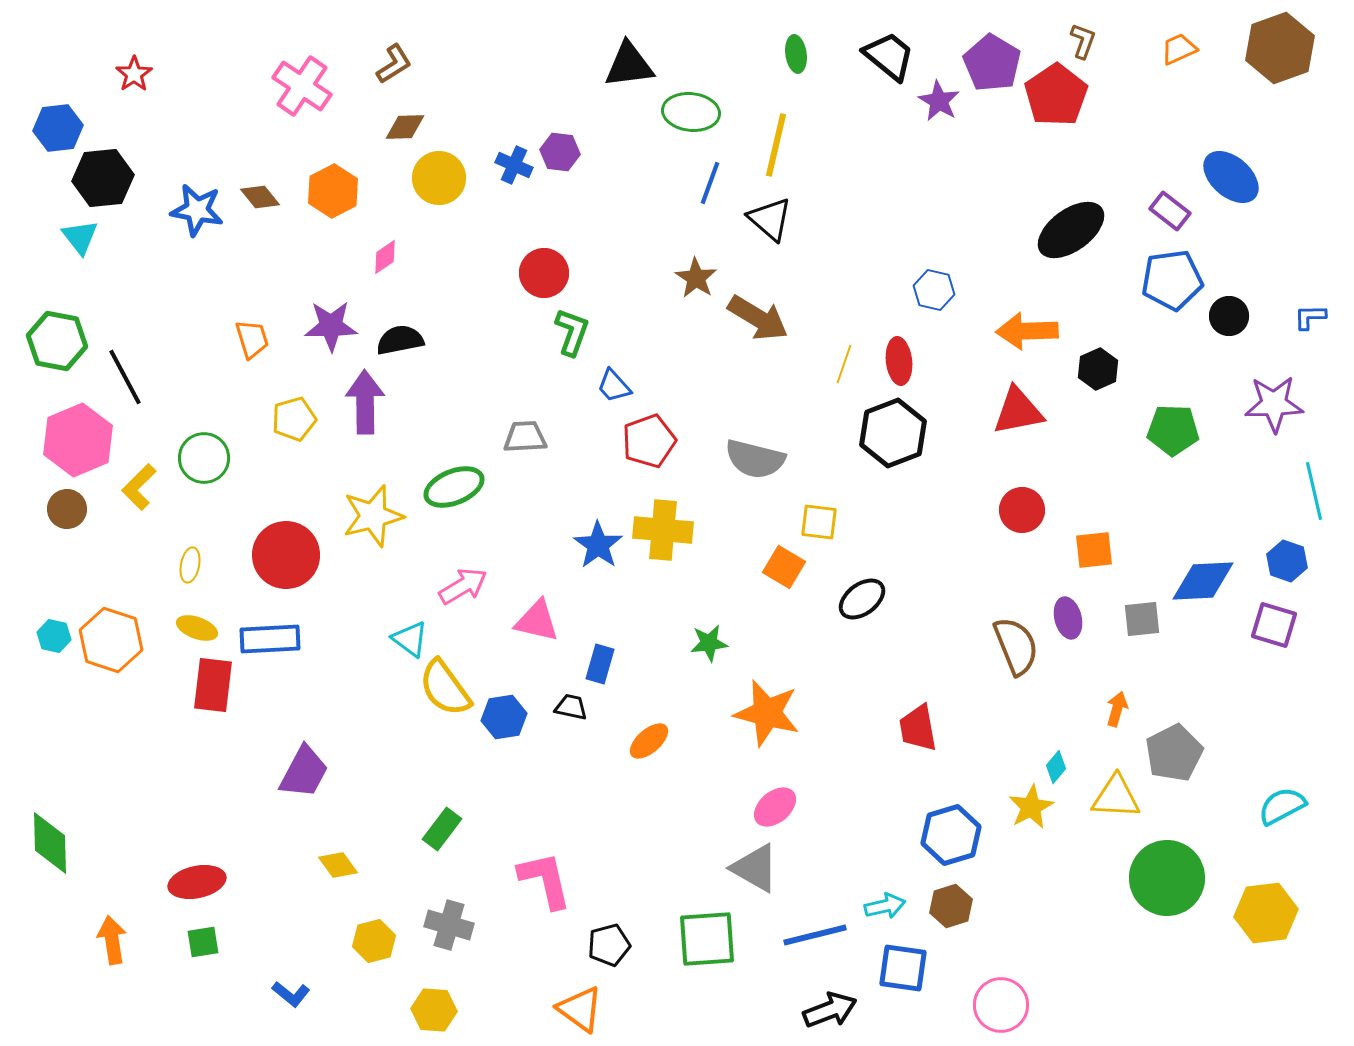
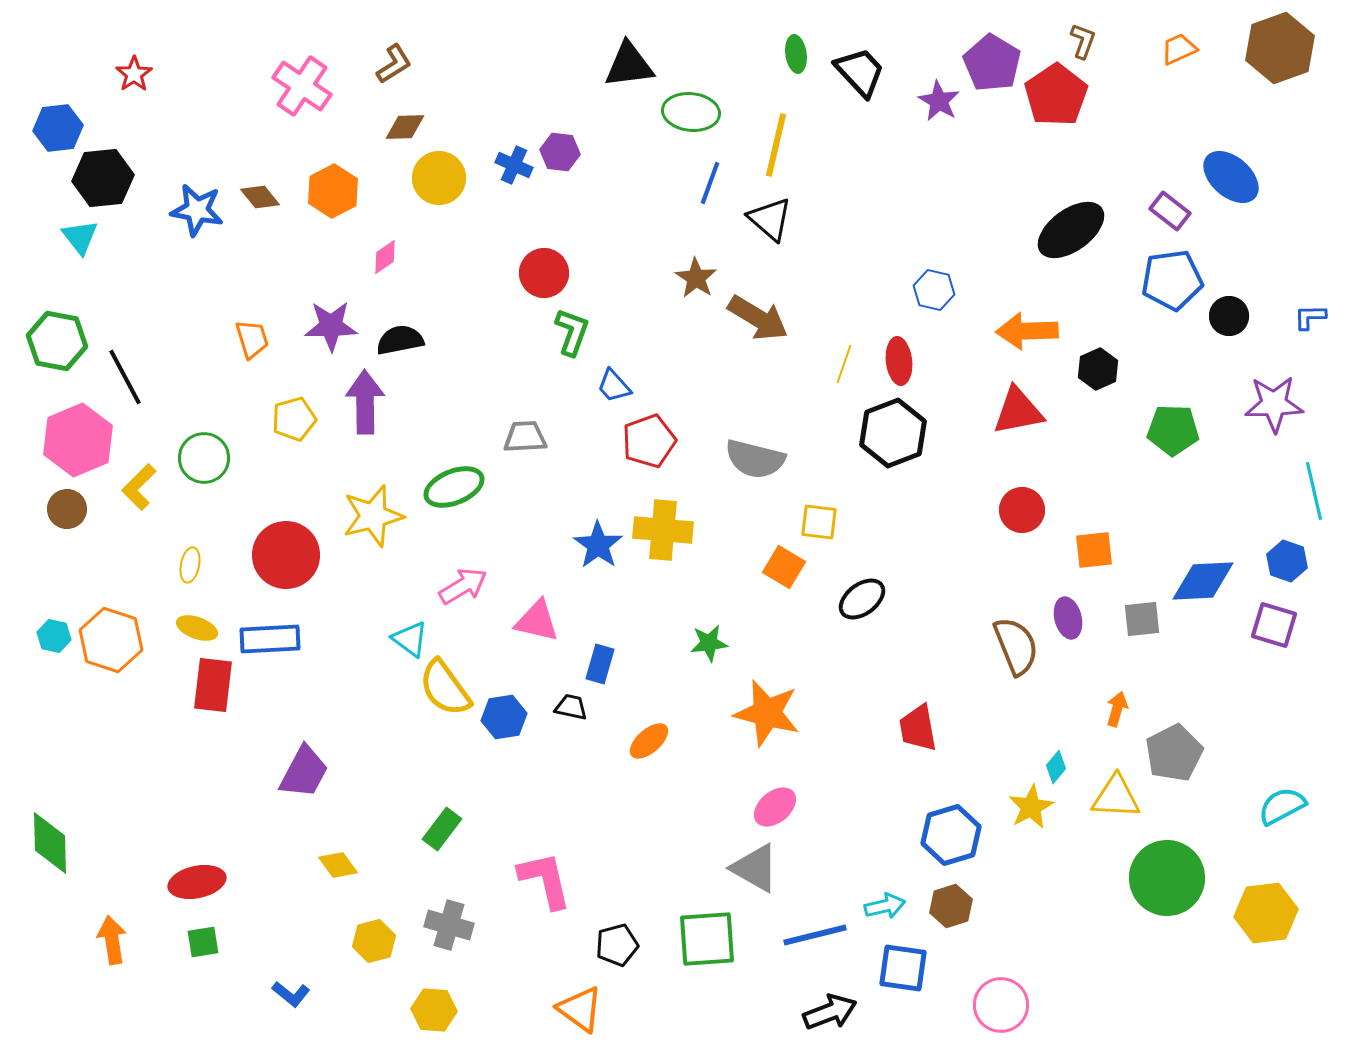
black trapezoid at (889, 56): moved 29 px left, 16 px down; rotated 8 degrees clockwise
black pentagon at (609, 945): moved 8 px right
black arrow at (830, 1010): moved 2 px down
